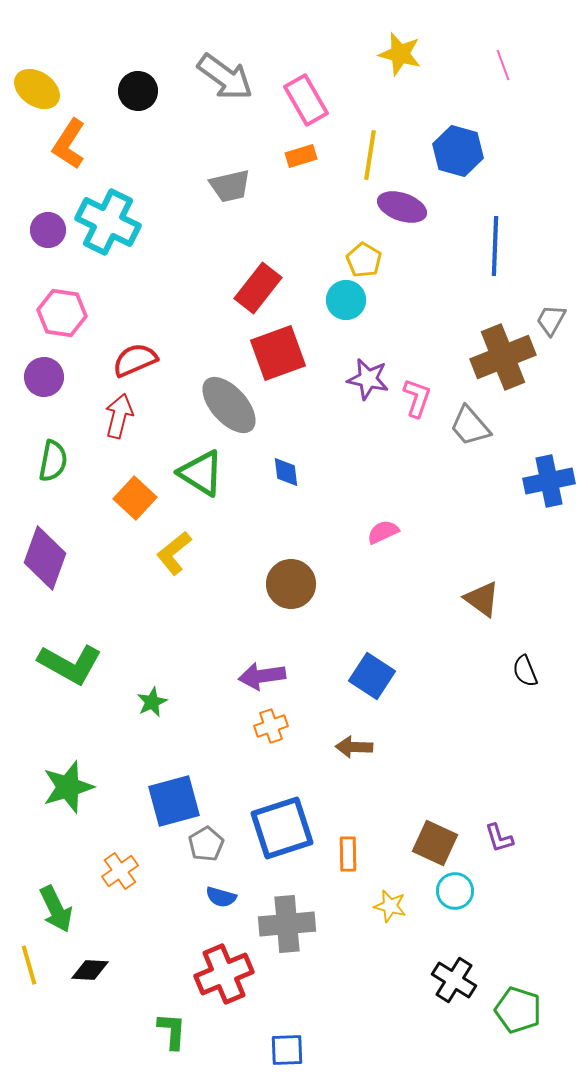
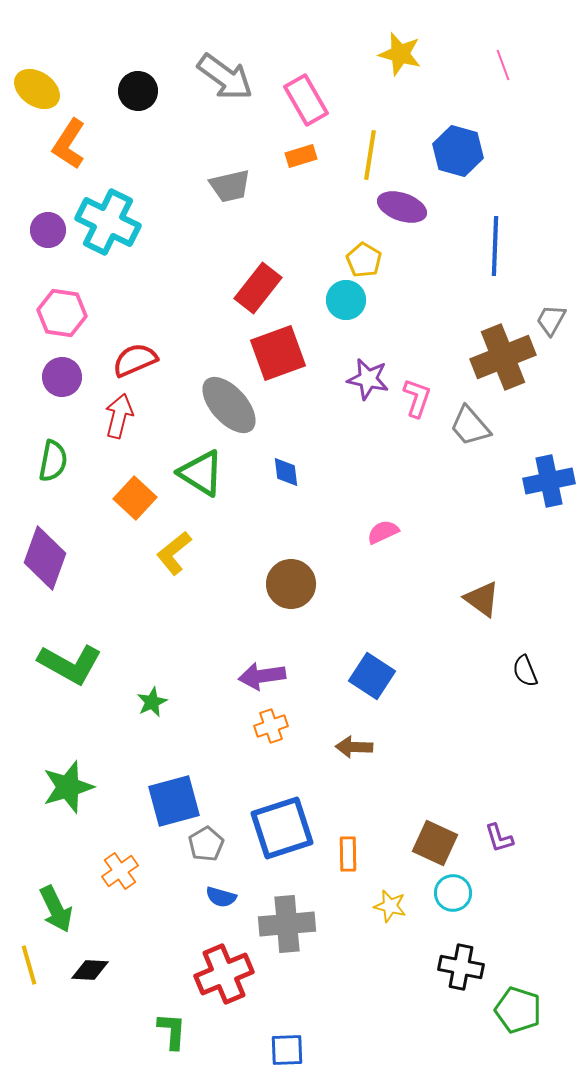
purple circle at (44, 377): moved 18 px right
cyan circle at (455, 891): moved 2 px left, 2 px down
black cross at (454, 980): moved 7 px right, 13 px up; rotated 21 degrees counterclockwise
